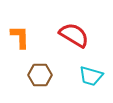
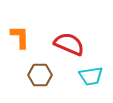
red semicircle: moved 5 px left, 9 px down; rotated 8 degrees counterclockwise
cyan trapezoid: rotated 25 degrees counterclockwise
